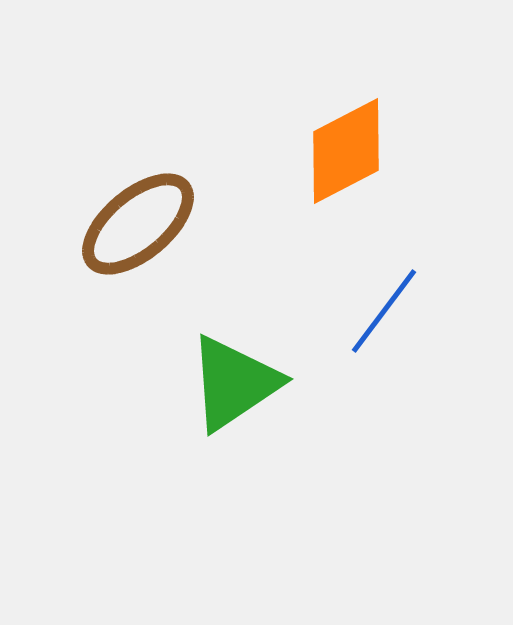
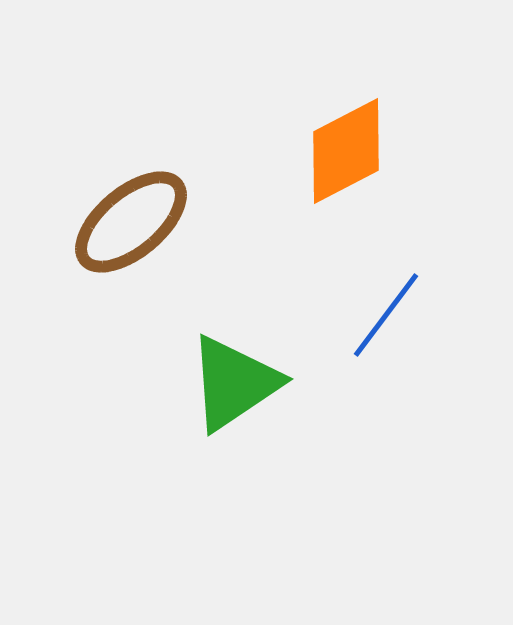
brown ellipse: moved 7 px left, 2 px up
blue line: moved 2 px right, 4 px down
